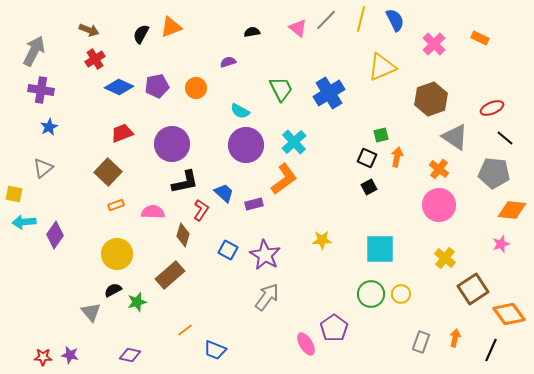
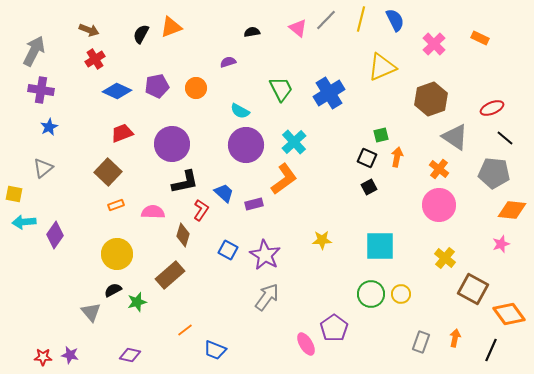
blue diamond at (119, 87): moved 2 px left, 4 px down
cyan square at (380, 249): moved 3 px up
brown square at (473, 289): rotated 28 degrees counterclockwise
